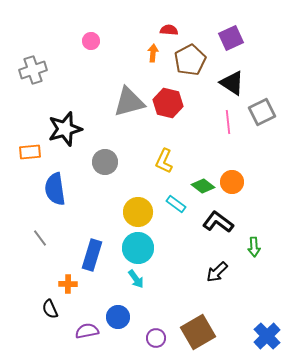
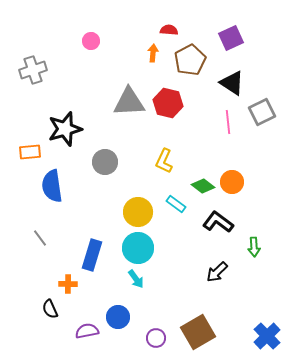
gray triangle: rotated 12 degrees clockwise
blue semicircle: moved 3 px left, 3 px up
